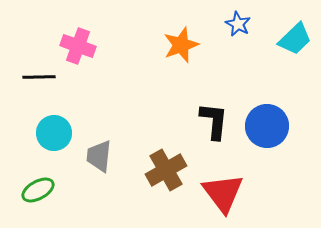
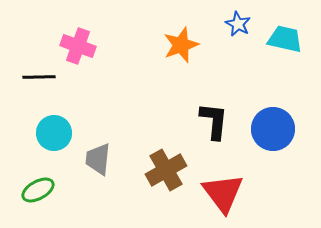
cyan trapezoid: moved 10 px left; rotated 123 degrees counterclockwise
blue circle: moved 6 px right, 3 px down
gray trapezoid: moved 1 px left, 3 px down
